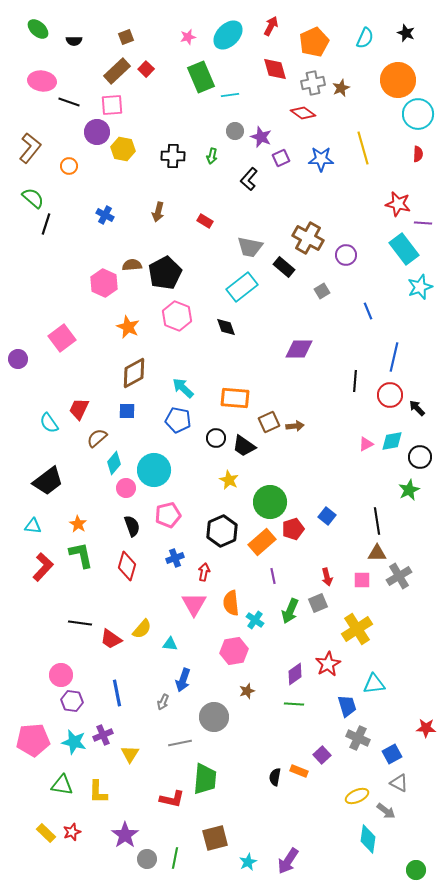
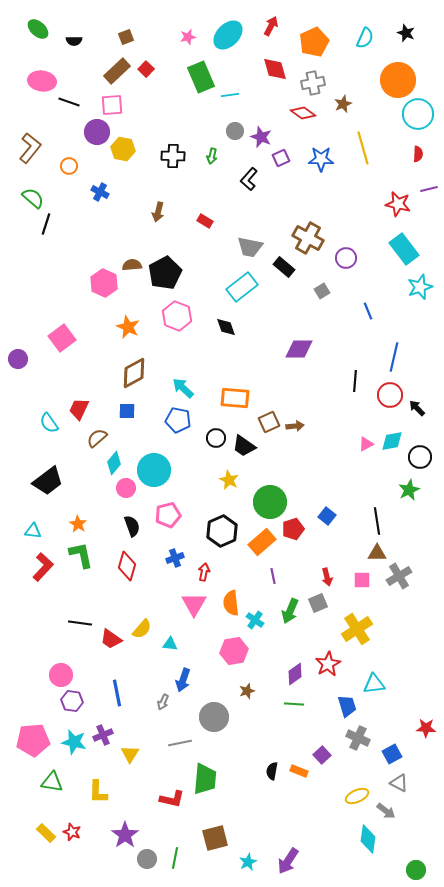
brown star at (341, 88): moved 2 px right, 16 px down
blue cross at (105, 215): moved 5 px left, 23 px up
purple line at (423, 223): moved 6 px right, 34 px up; rotated 18 degrees counterclockwise
purple circle at (346, 255): moved 3 px down
cyan triangle at (33, 526): moved 5 px down
black semicircle at (275, 777): moved 3 px left, 6 px up
green triangle at (62, 785): moved 10 px left, 3 px up
red star at (72, 832): rotated 30 degrees counterclockwise
